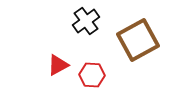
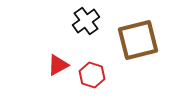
brown square: rotated 15 degrees clockwise
red hexagon: rotated 15 degrees clockwise
